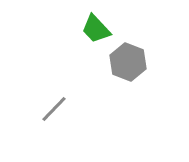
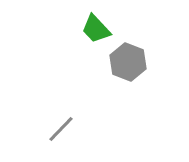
gray line: moved 7 px right, 20 px down
